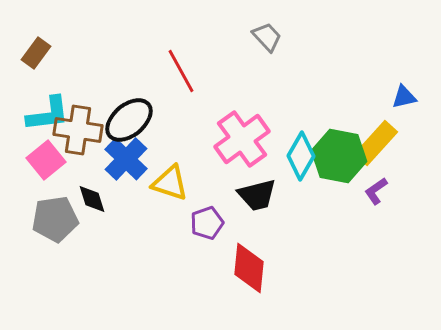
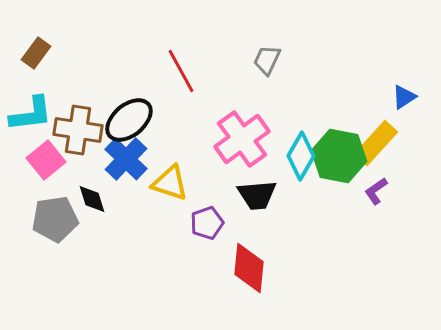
gray trapezoid: moved 23 px down; rotated 112 degrees counterclockwise
blue triangle: rotated 20 degrees counterclockwise
cyan L-shape: moved 17 px left
black trapezoid: rotated 9 degrees clockwise
